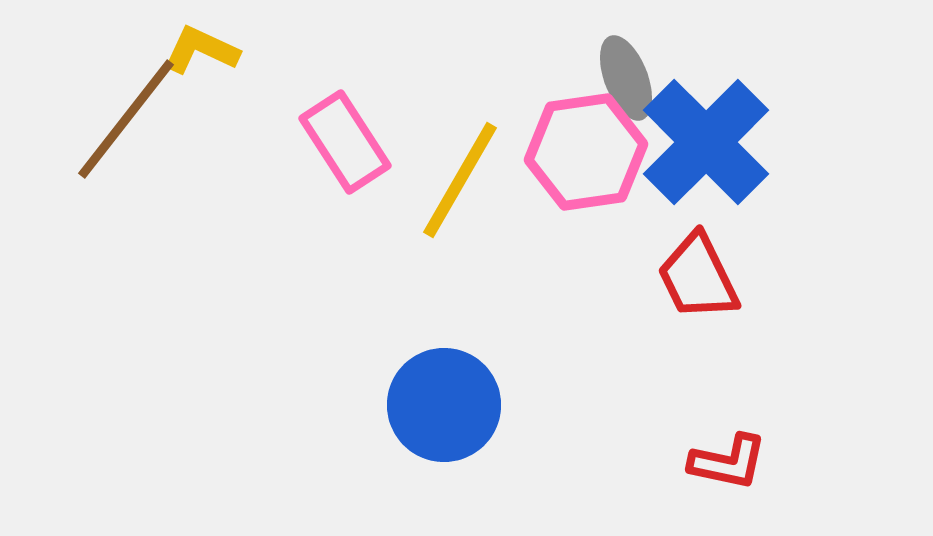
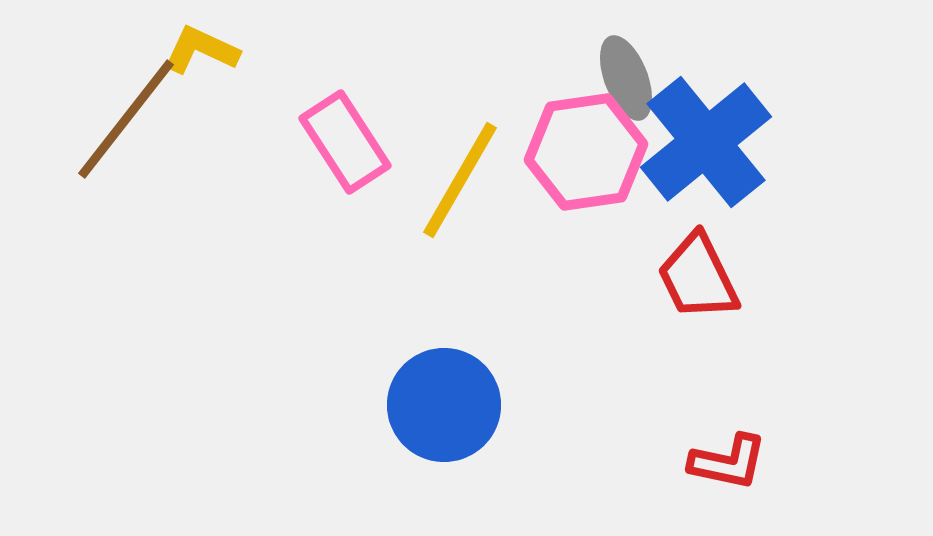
blue cross: rotated 6 degrees clockwise
